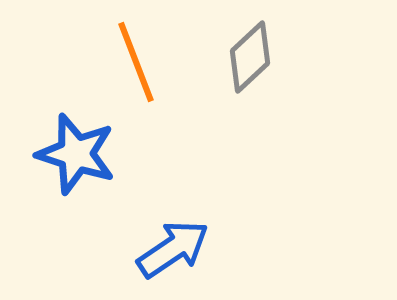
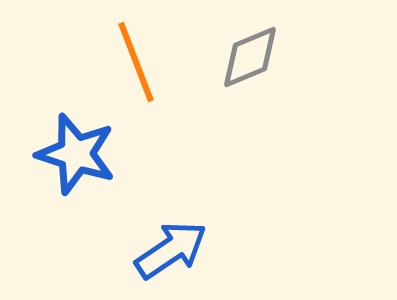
gray diamond: rotated 20 degrees clockwise
blue arrow: moved 2 px left, 1 px down
